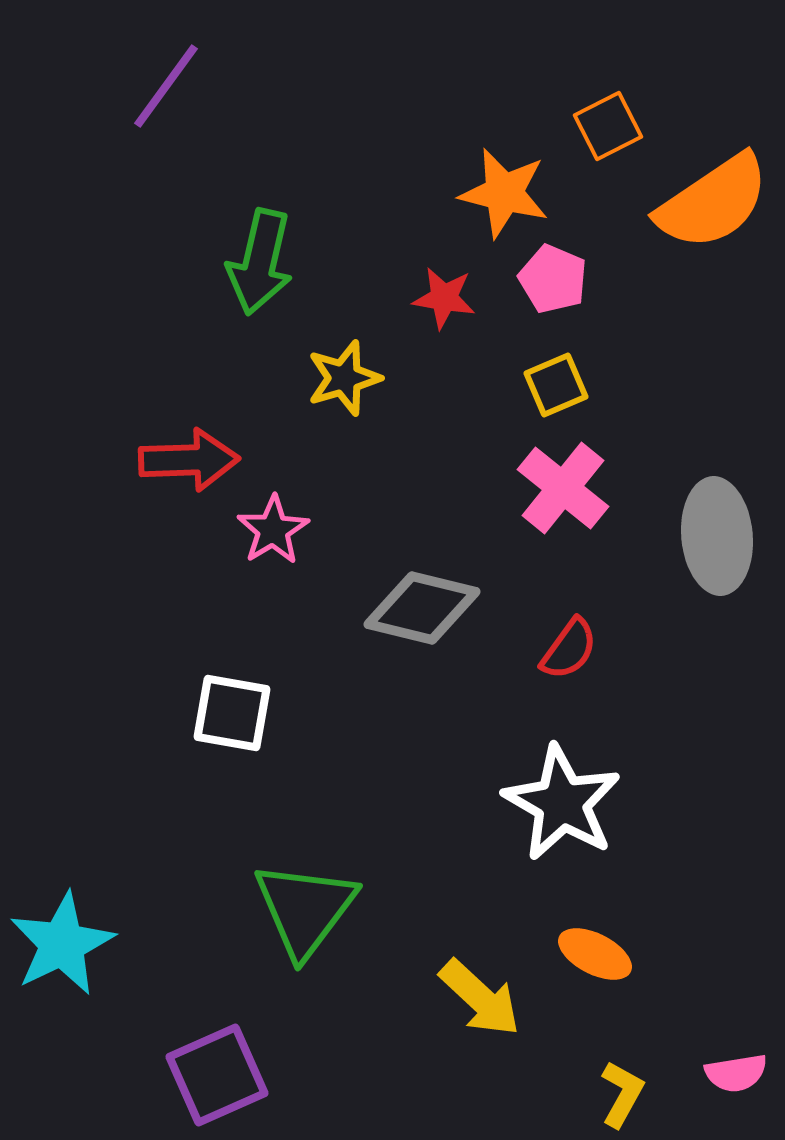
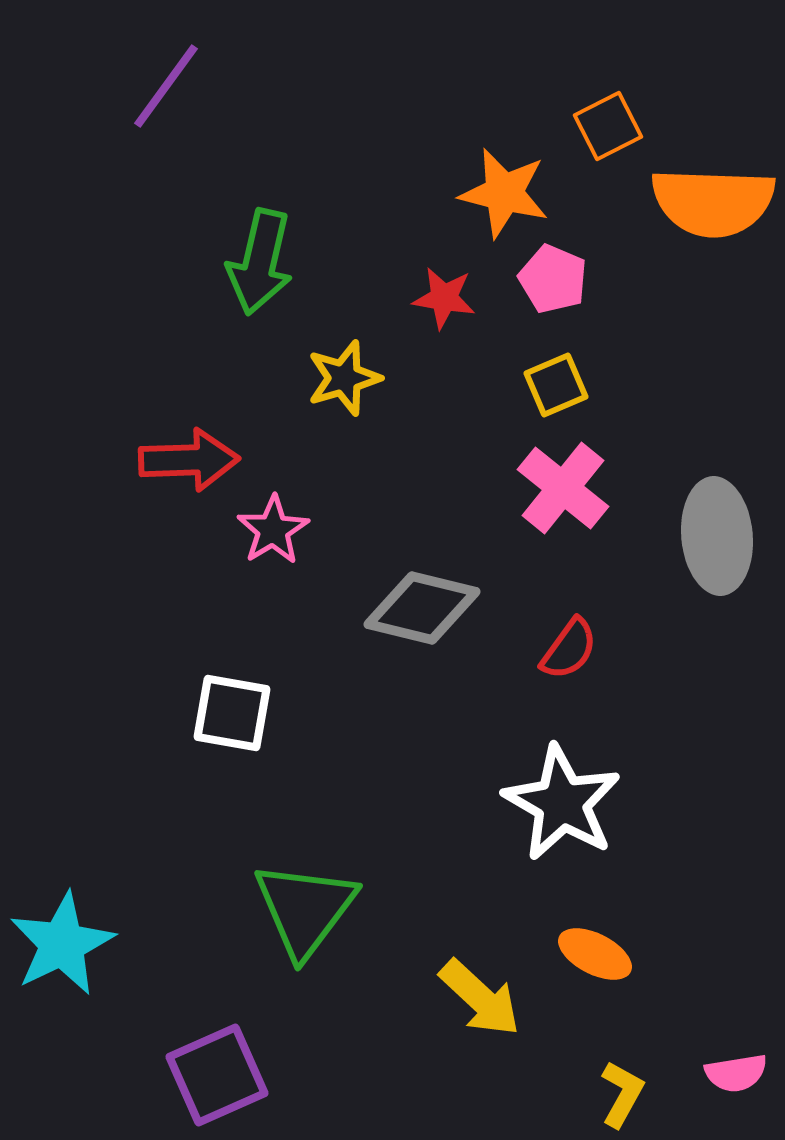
orange semicircle: rotated 36 degrees clockwise
